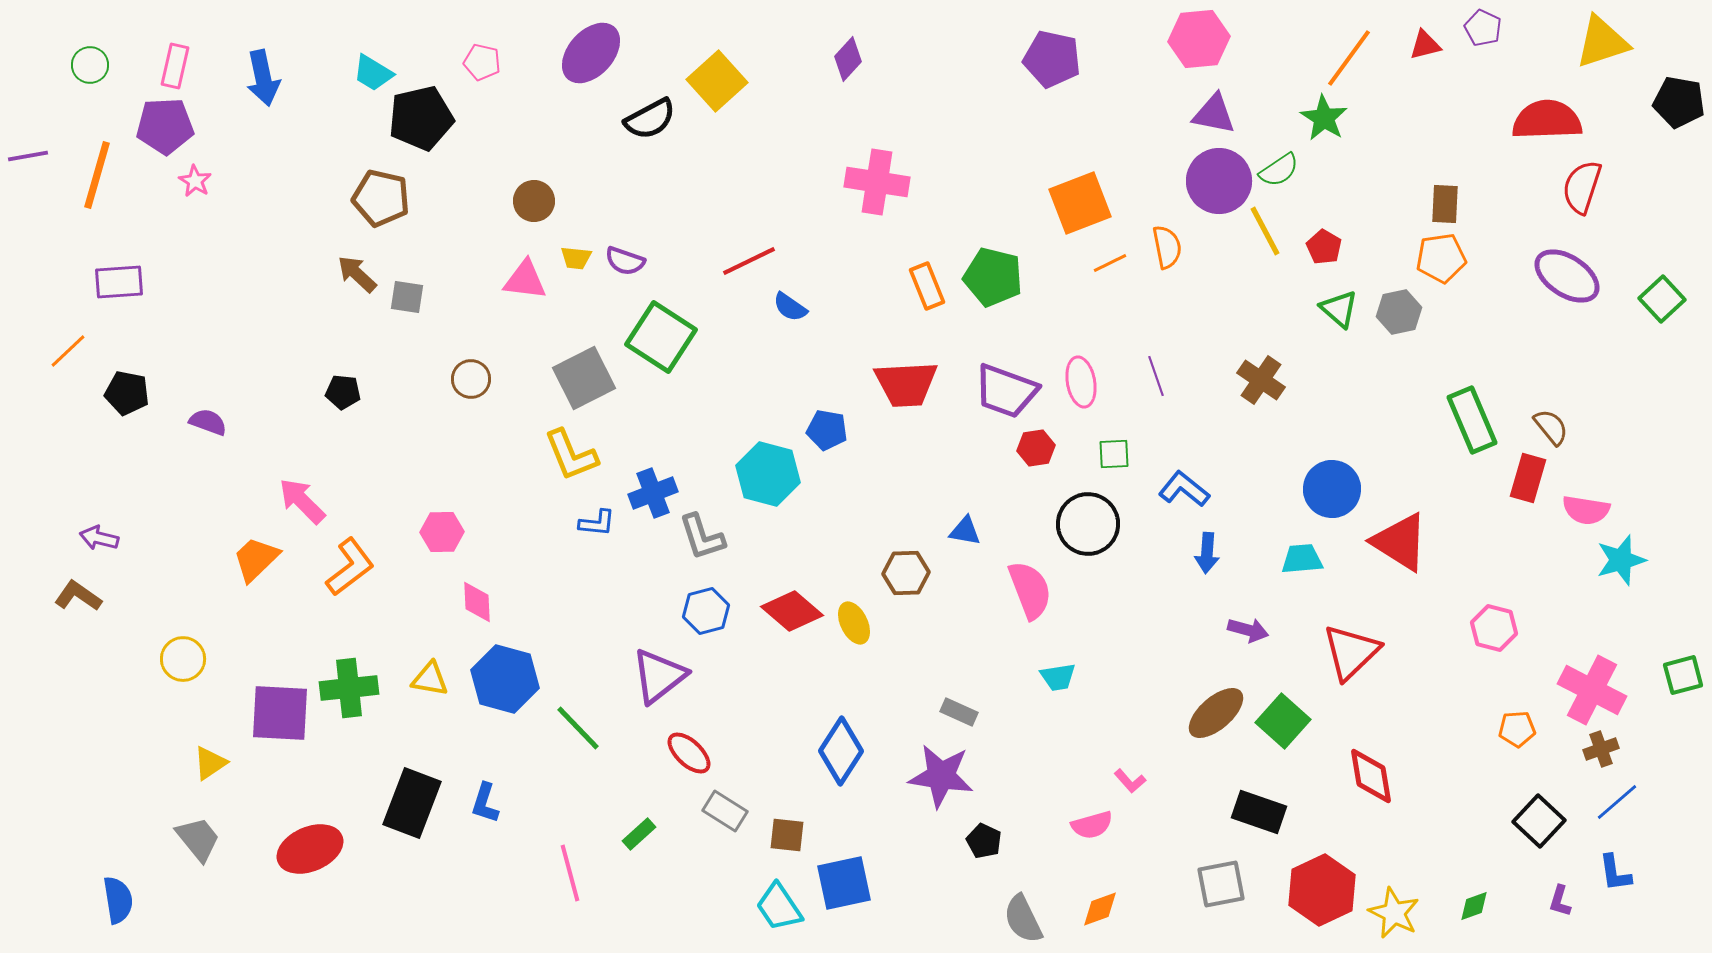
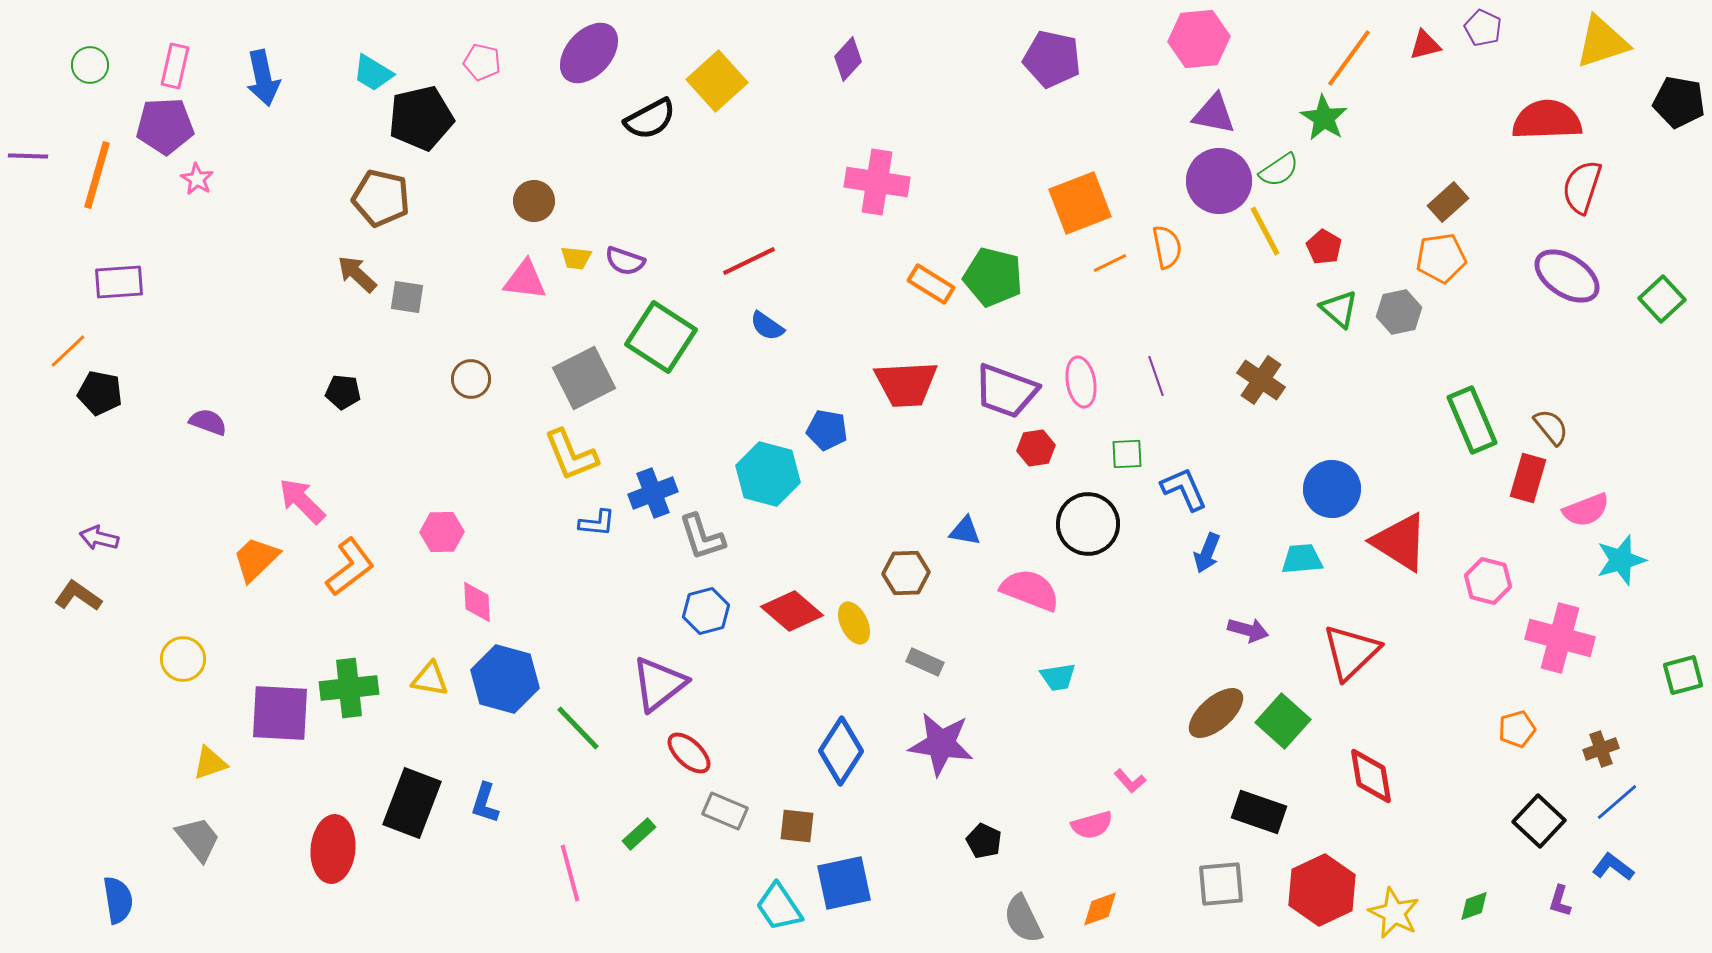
purple ellipse at (591, 53): moved 2 px left
purple line at (28, 156): rotated 12 degrees clockwise
pink star at (195, 181): moved 2 px right, 2 px up
brown rectangle at (1445, 204): moved 3 px right, 2 px up; rotated 45 degrees clockwise
orange rectangle at (927, 286): moved 4 px right, 2 px up; rotated 36 degrees counterclockwise
blue semicircle at (790, 307): moved 23 px left, 19 px down
black pentagon at (127, 393): moved 27 px left
green square at (1114, 454): moved 13 px right
blue L-shape at (1184, 489): rotated 27 degrees clockwise
pink semicircle at (1586, 510): rotated 30 degrees counterclockwise
blue arrow at (1207, 553): rotated 18 degrees clockwise
pink semicircle at (1030, 590): rotated 48 degrees counterclockwise
pink hexagon at (1494, 628): moved 6 px left, 47 px up
purple triangle at (659, 676): moved 8 px down
pink cross at (1592, 690): moved 32 px left, 52 px up; rotated 12 degrees counterclockwise
gray rectangle at (959, 712): moved 34 px left, 50 px up
orange pentagon at (1517, 729): rotated 12 degrees counterclockwise
yellow triangle at (210, 763): rotated 15 degrees clockwise
purple star at (941, 776): moved 32 px up
gray rectangle at (725, 811): rotated 9 degrees counterclockwise
brown square at (787, 835): moved 10 px right, 9 px up
red ellipse at (310, 849): moved 23 px right; rotated 62 degrees counterclockwise
blue L-shape at (1615, 873): moved 2 px left, 6 px up; rotated 135 degrees clockwise
gray square at (1221, 884): rotated 6 degrees clockwise
